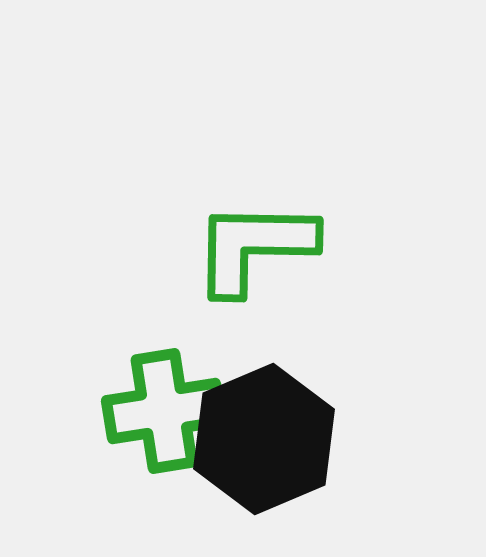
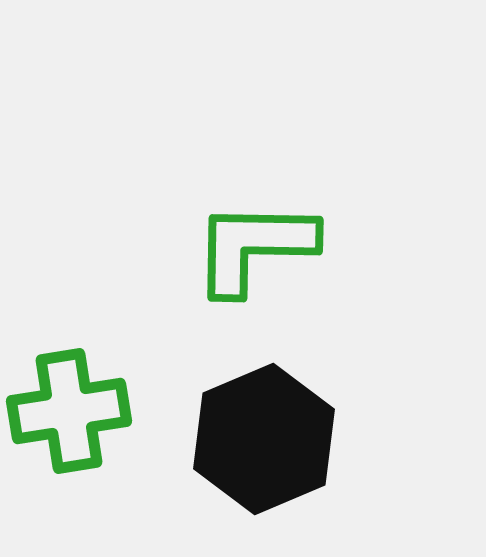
green cross: moved 95 px left
